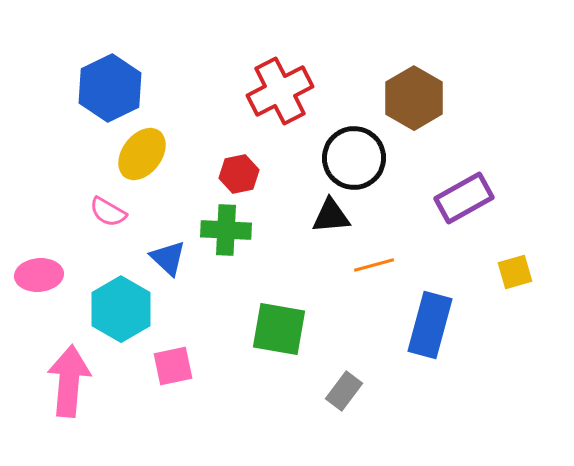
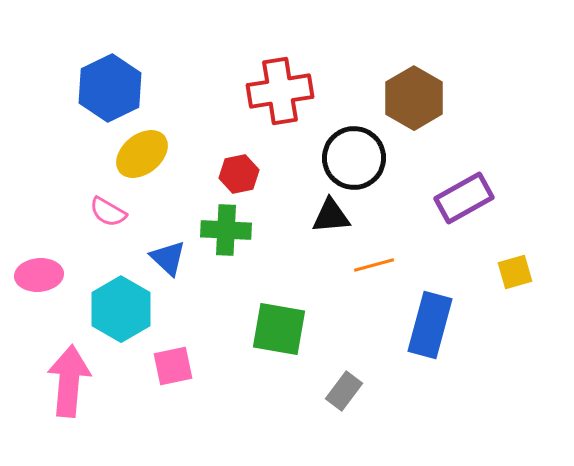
red cross: rotated 18 degrees clockwise
yellow ellipse: rotated 14 degrees clockwise
